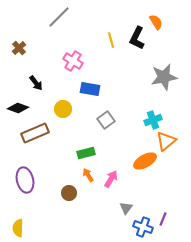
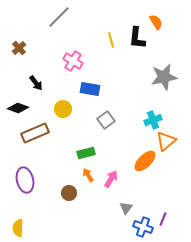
black L-shape: rotated 20 degrees counterclockwise
orange ellipse: rotated 15 degrees counterclockwise
